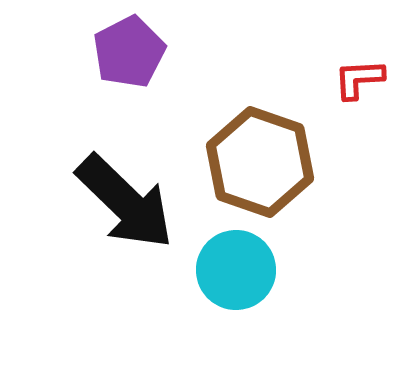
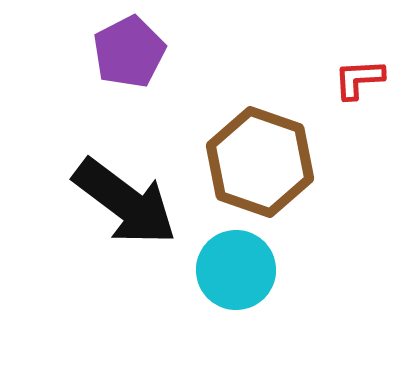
black arrow: rotated 7 degrees counterclockwise
